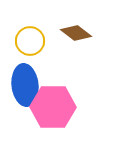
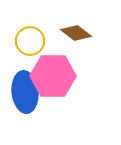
blue ellipse: moved 7 px down
pink hexagon: moved 31 px up
